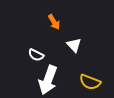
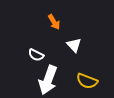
yellow semicircle: moved 3 px left, 1 px up
